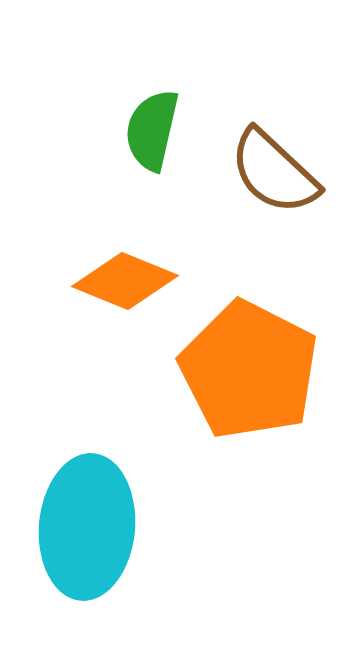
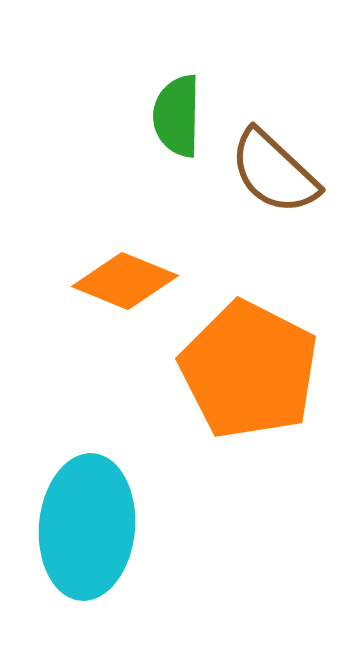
green semicircle: moved 25 px right, 14 px up; rotated 12 degrees counterclockwise
